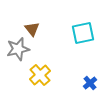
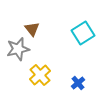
cyan square: rotated 20 degrees counterclockwise
blue cross: moved 12 px left
